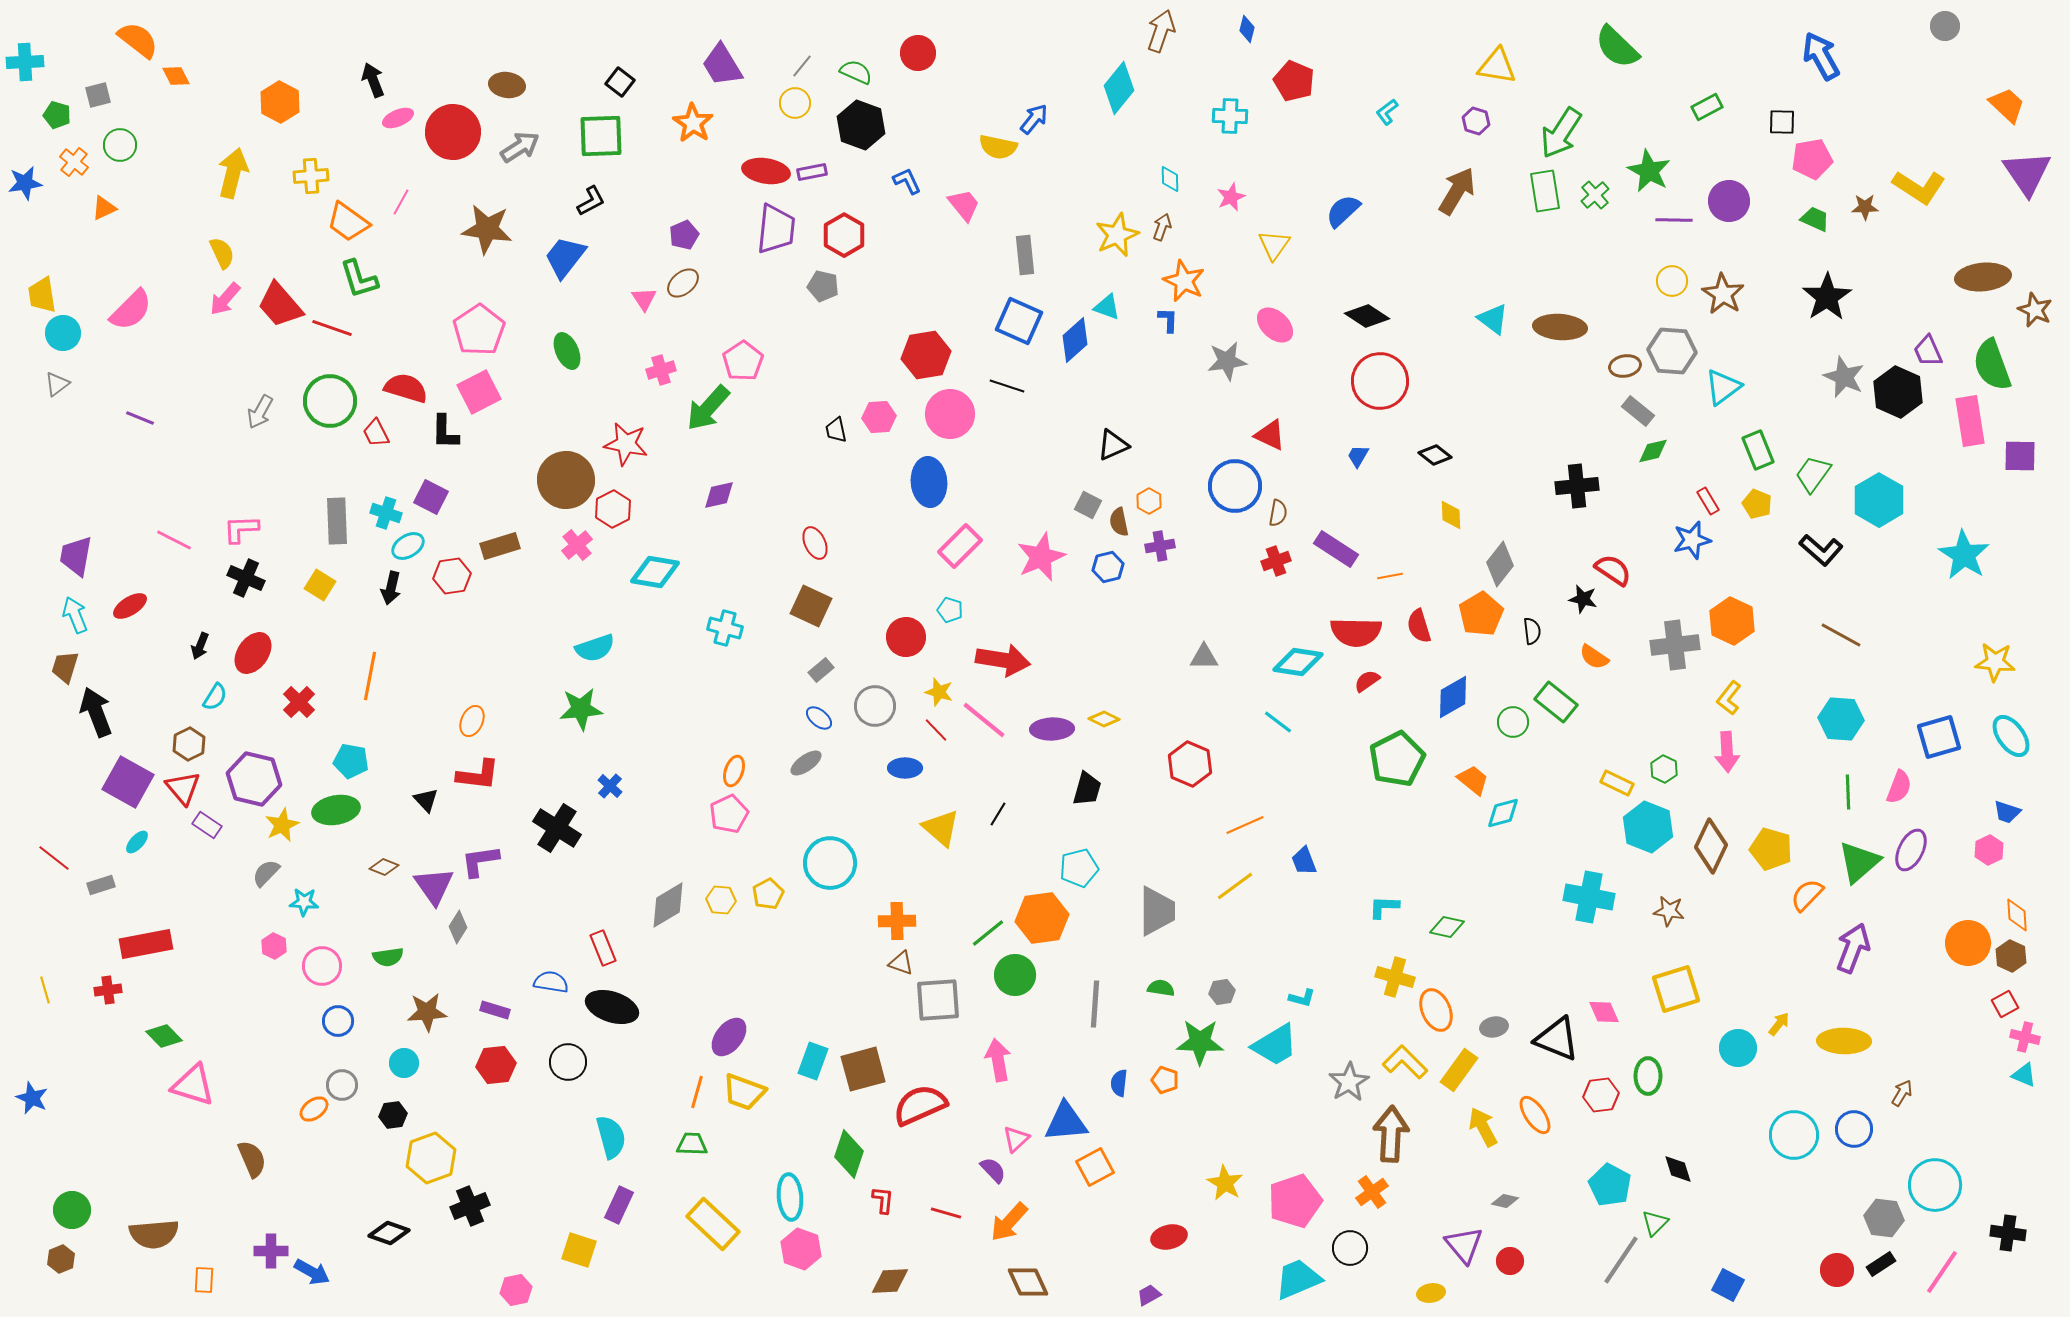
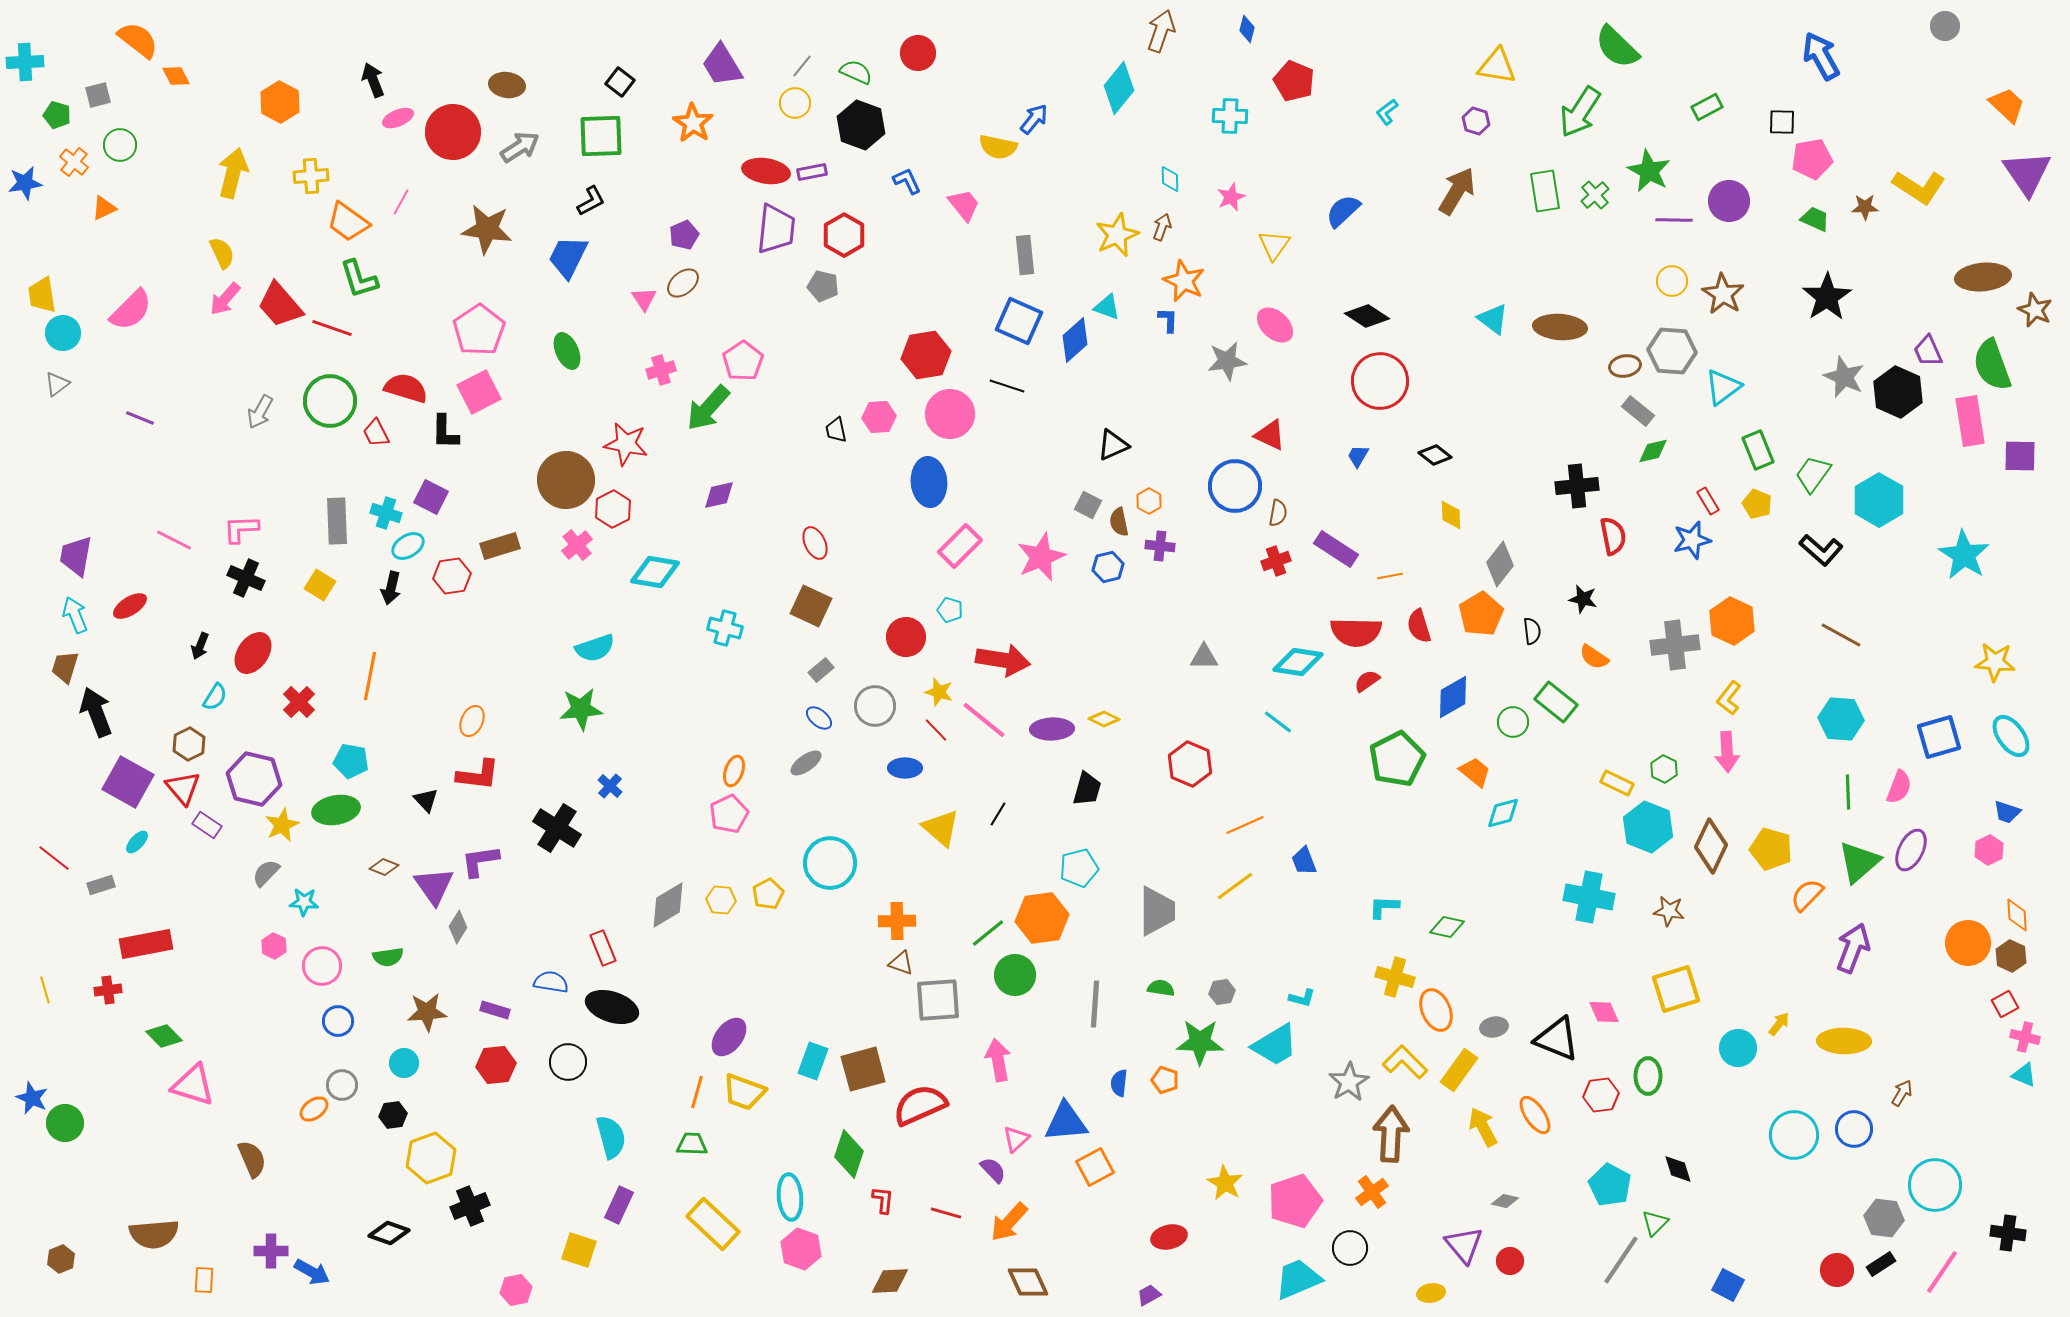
green arrow at (1561, 133): moved 19 px right, 21 px up
blue trapezoid at (565, 257): moved 3 px right; rotated 12 degrees counterclockwise
purple cross at (1160, 546): rotated 16 degrees clockwise
red semicircle at (1613, 570): moved 34 px up; rotated 45 degrees clockwise
orange trapezoid at (1473, 780): moved 2 px right, 8 px up
green circle at (72, 1210): moved 7 px left, 87 px up
